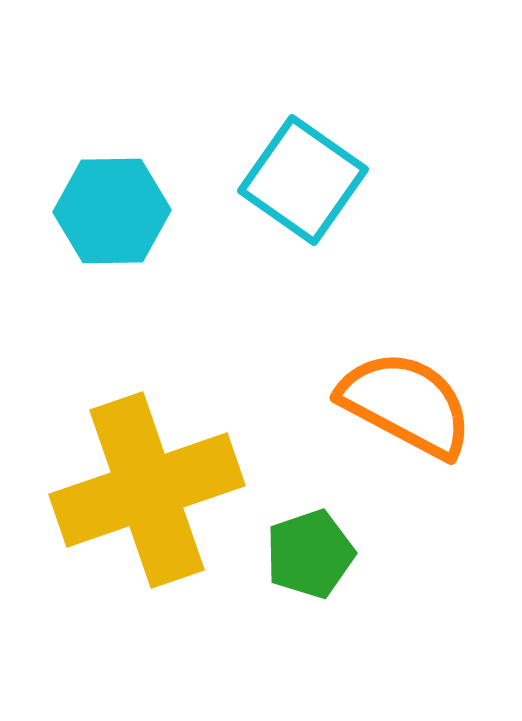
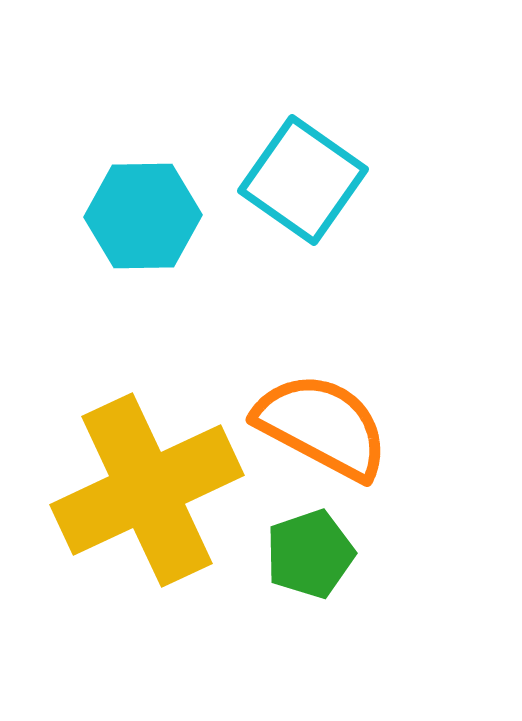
cyan hexagon: moved 31 px right, 5 px down
orange semicircle: moved 84 px left, 22 px down
yellow cross: rotated 6 degrees counterclockwise
